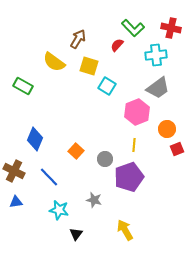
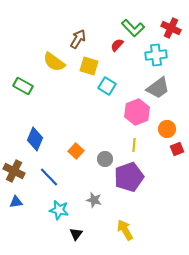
red cross: rotated 12 degrees clockwise
